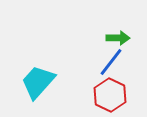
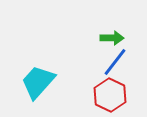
green arrow: moved 6 px left
blue line: moved 4 px right
